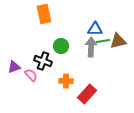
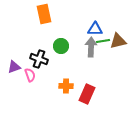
black cross: moved 4 px left, 2 px up
pink semicircle: moved 1 px left; rotated 24 degrees clockwise
orange cross: moved 5 px down
red rectangle: rotated 18 degrees counterclockwise
